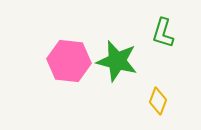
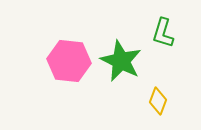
green star: moved 4 px right; rotated 12 degrees clockwise
